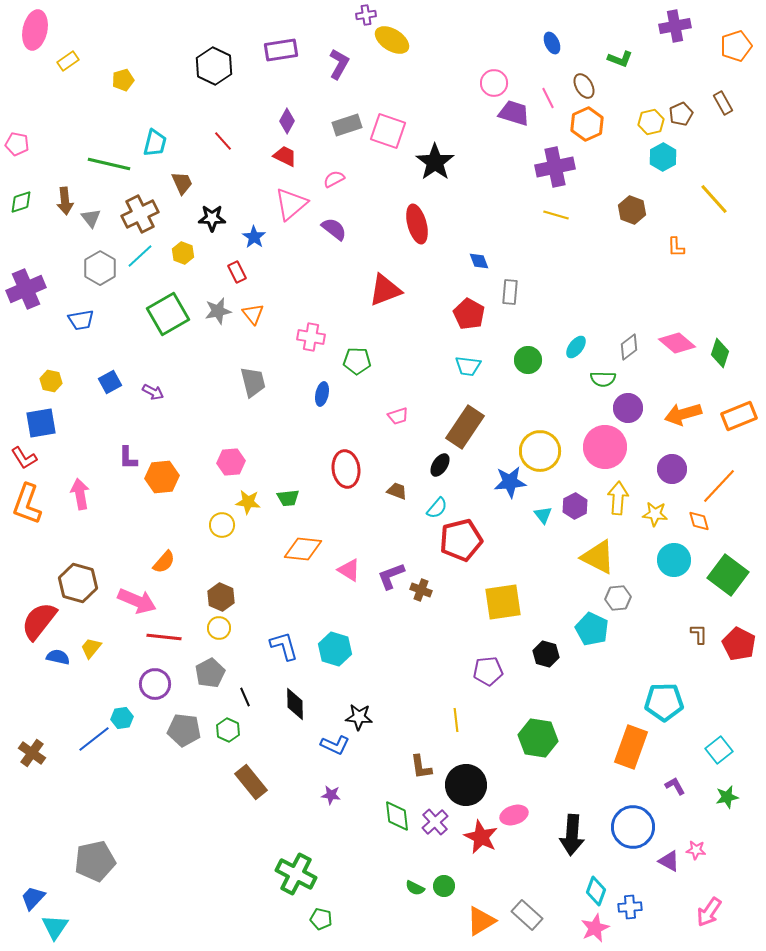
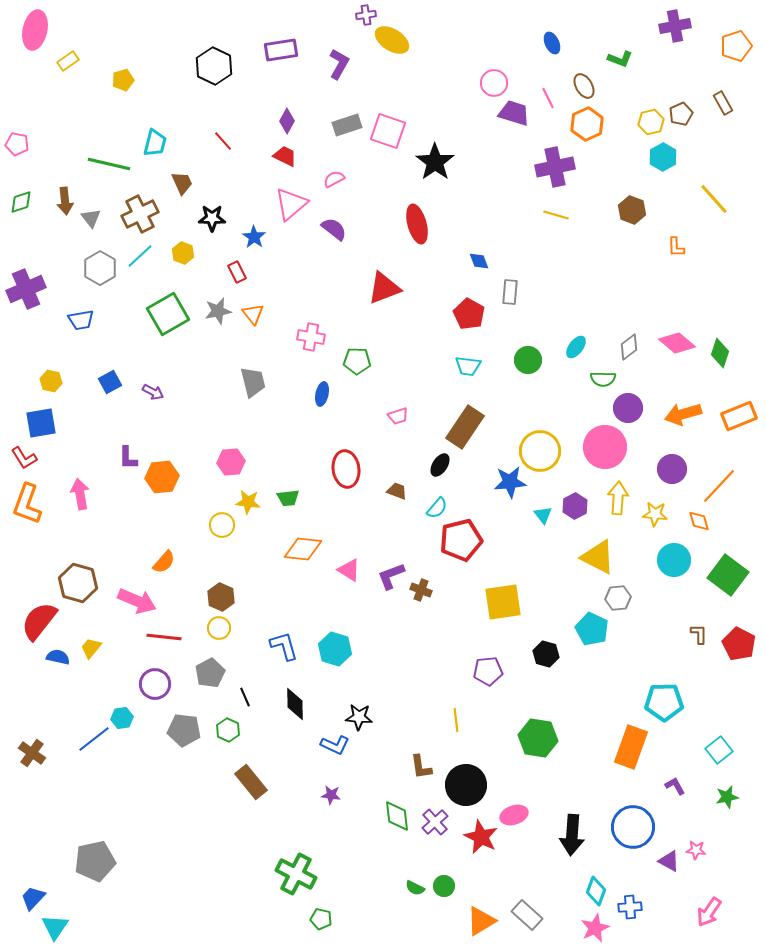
red triangle at (385, 290): moved 1 px left, 2 px up
